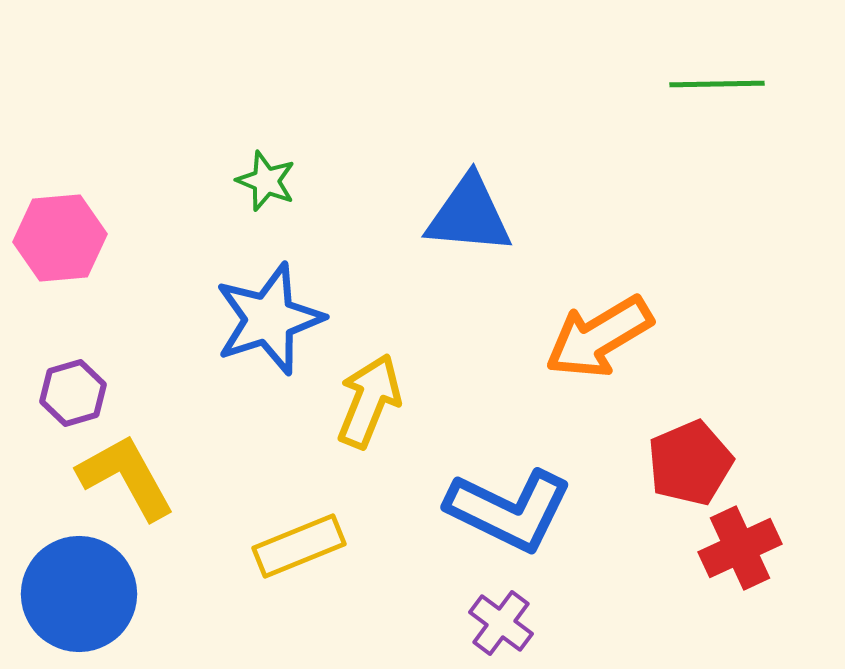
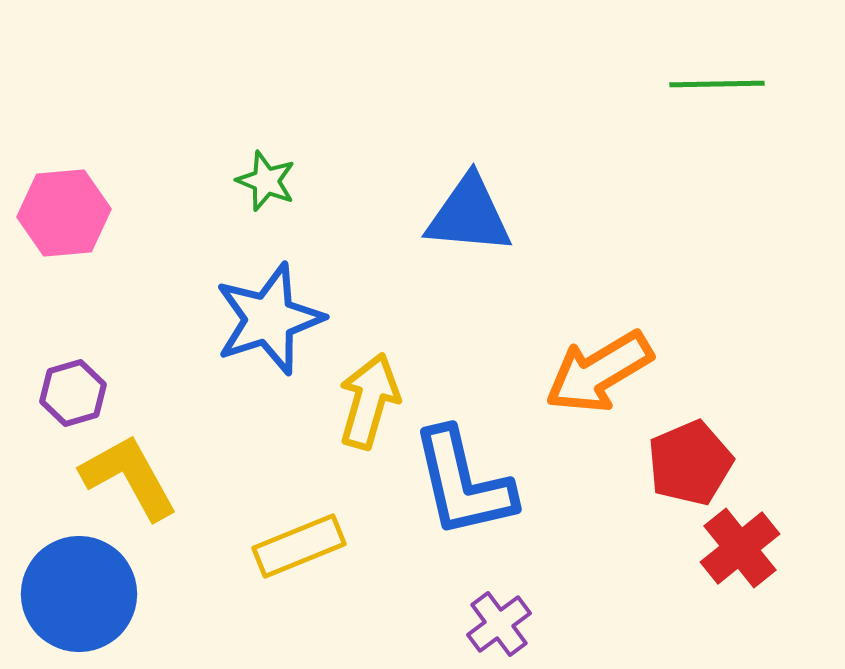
pink hexagon: moved 4 px right, 25 px up
orange arrow: moved 35 px down
yellow arrow: rotated 6 degrees counterclockwise
yellow L-shape: moved 3 px right
blue L-shape: moved 46 px left, 27 px up; rotated 51 degrees clockwise
red cross: rotated 14 degrees counterclockwise
purple cross: moved 2 px left, 1 px down; rotated 16 degrees clockwise
